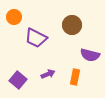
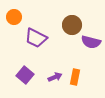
purple semicircle: moved 1 px right, 13 px up
purple arrow: moved 7 px right, 3 px down
purple square: moved 7 px right, 5 px up
